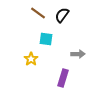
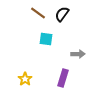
black semicircle: moved 1 px up
yellow star: moved 6 px left, 20 px down
